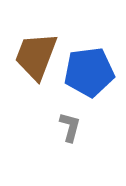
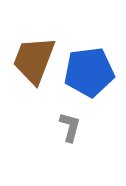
brown trapezoid: moved 2 px left, 4 px down
